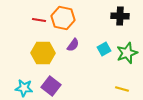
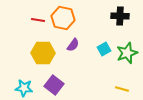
red line: moved 1 px left
purple square: moved 3 px right, 1 px up
